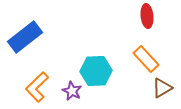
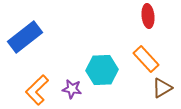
red ellipse: moved 1 px right
cyan hexagon: moved 6 px right, 1 px up
orange L-shape: moved 3 px down
purple star: moved 2 px up; rotated 18 degrees counterclockwise
